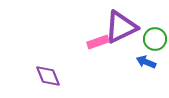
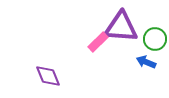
purple triangle: rotated 30 degrees clockwise
pink rectangle: rotated 25 degrees counterclockwise
